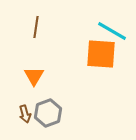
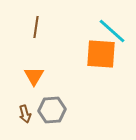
cyan line: rotated 12 degrees clockwise
gray hexagon: moved 4 px right, 3 px up; rotated 16 degrees clockwise
